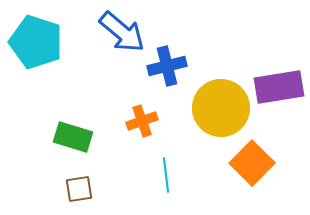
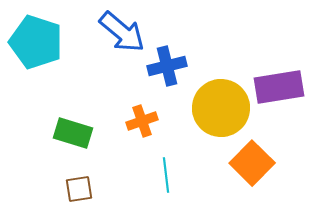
green rectangle: moved 4 px up
